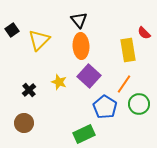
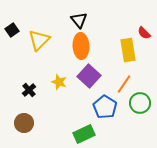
green circle: moved 1 px right, 1 px up
